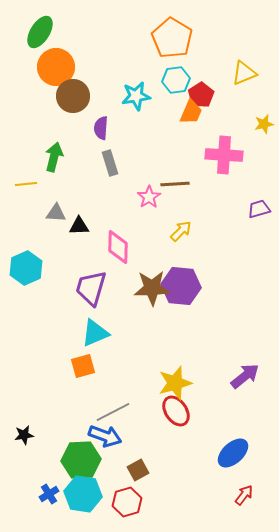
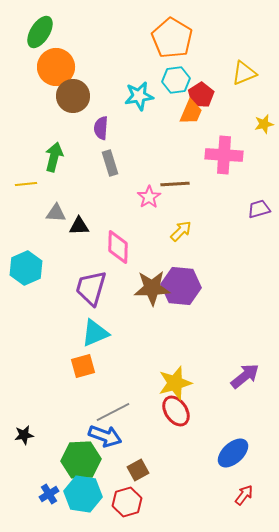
cyan star at (136, 96): moved 3 px right
